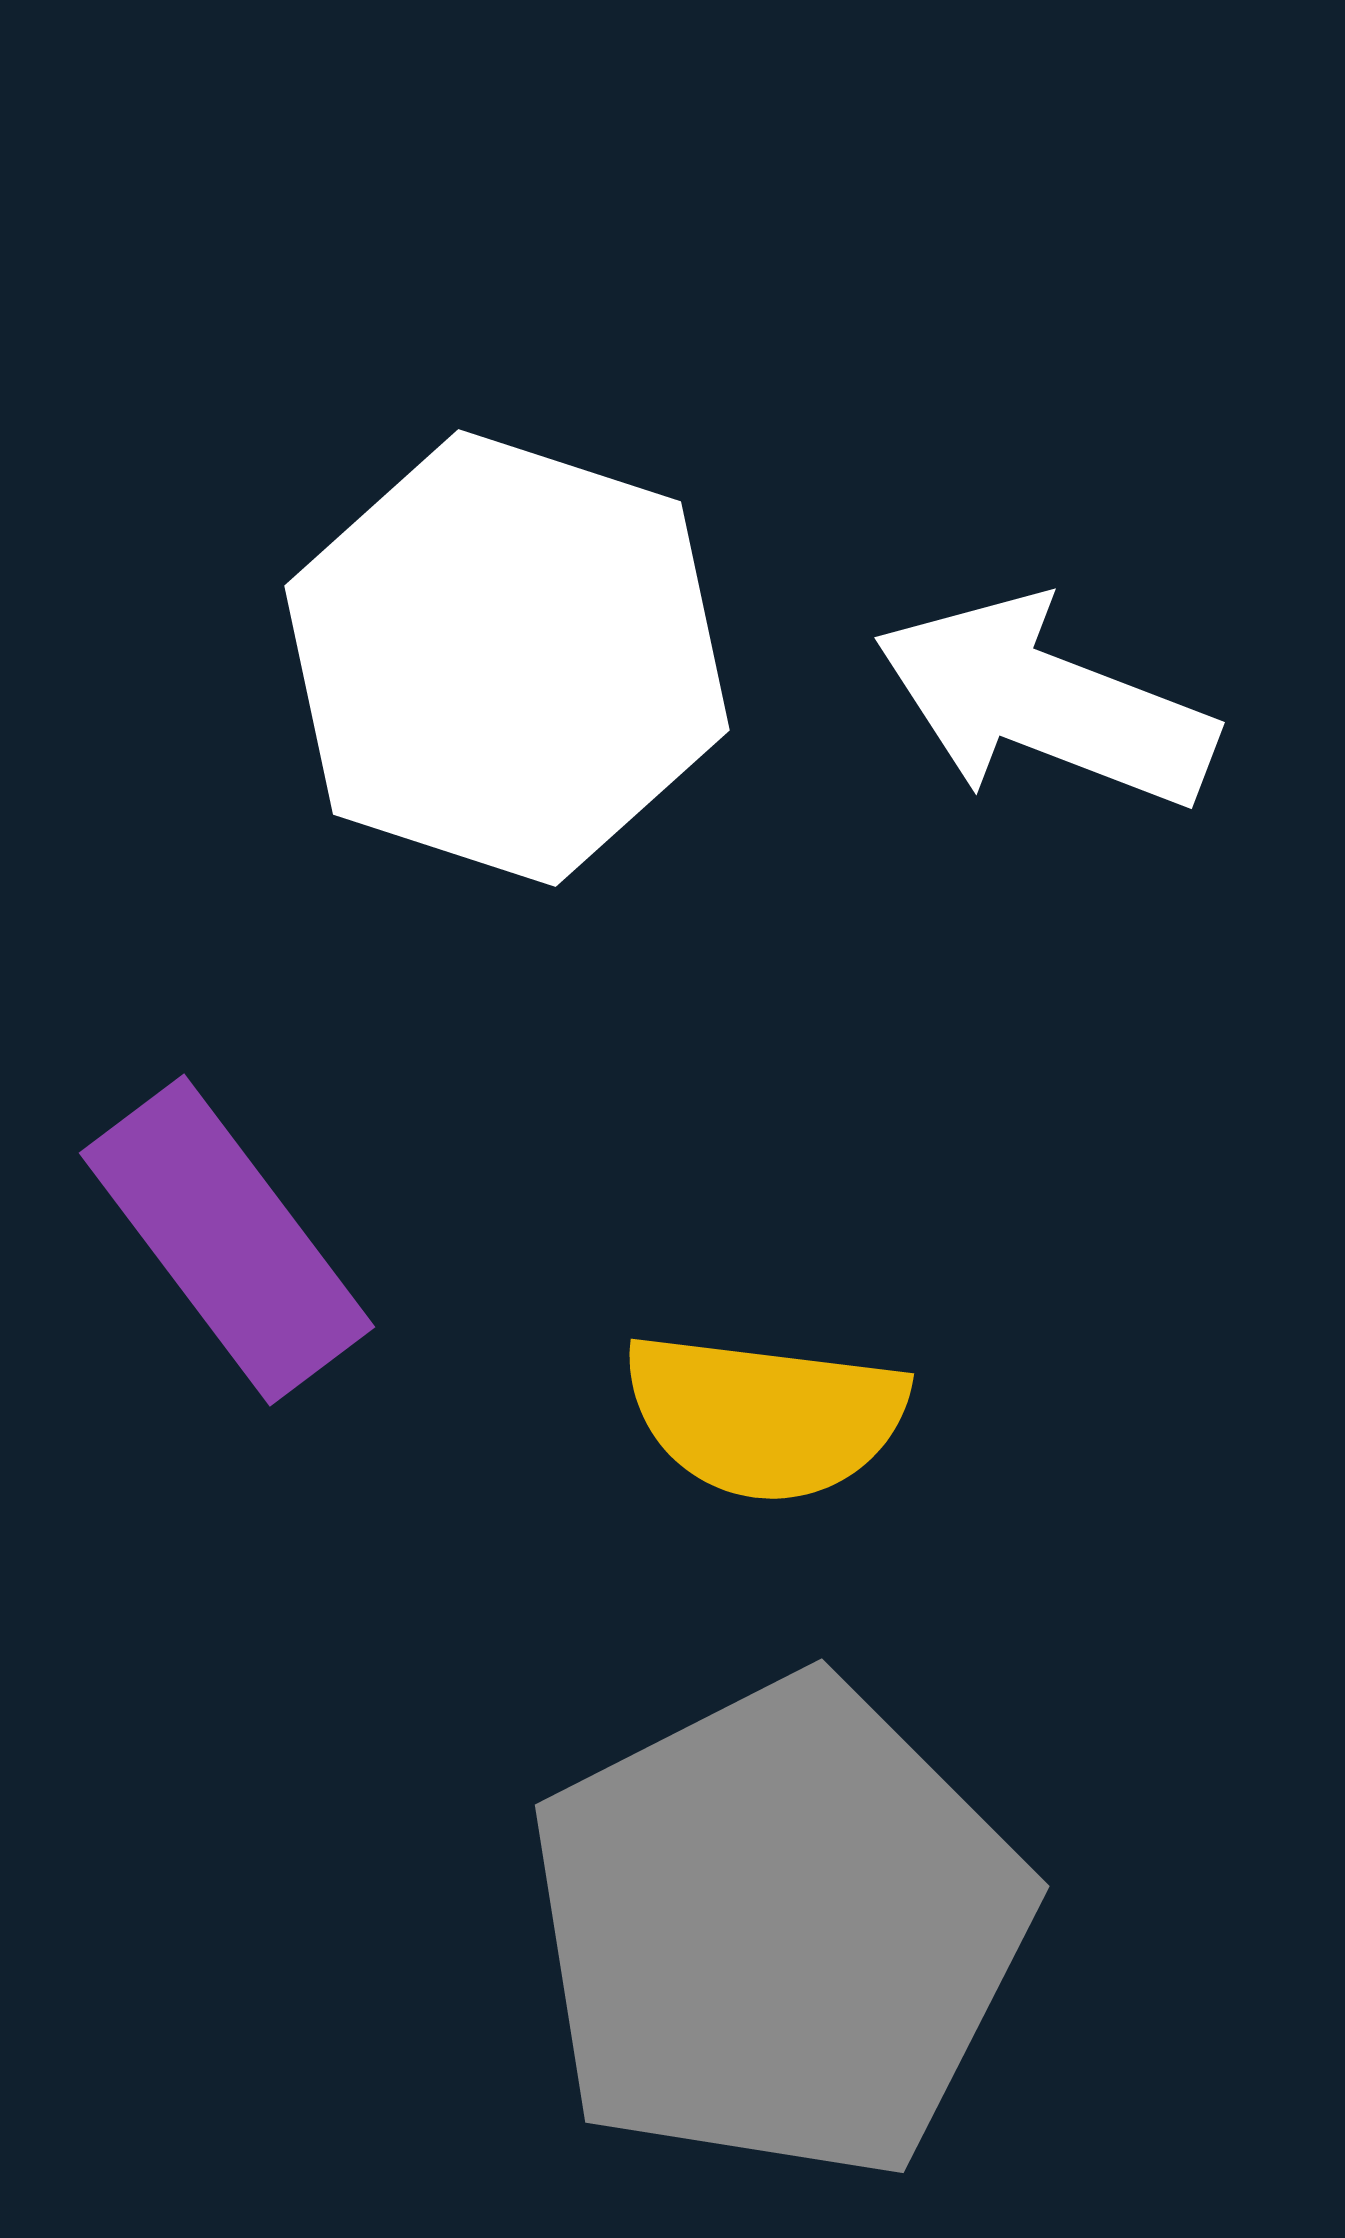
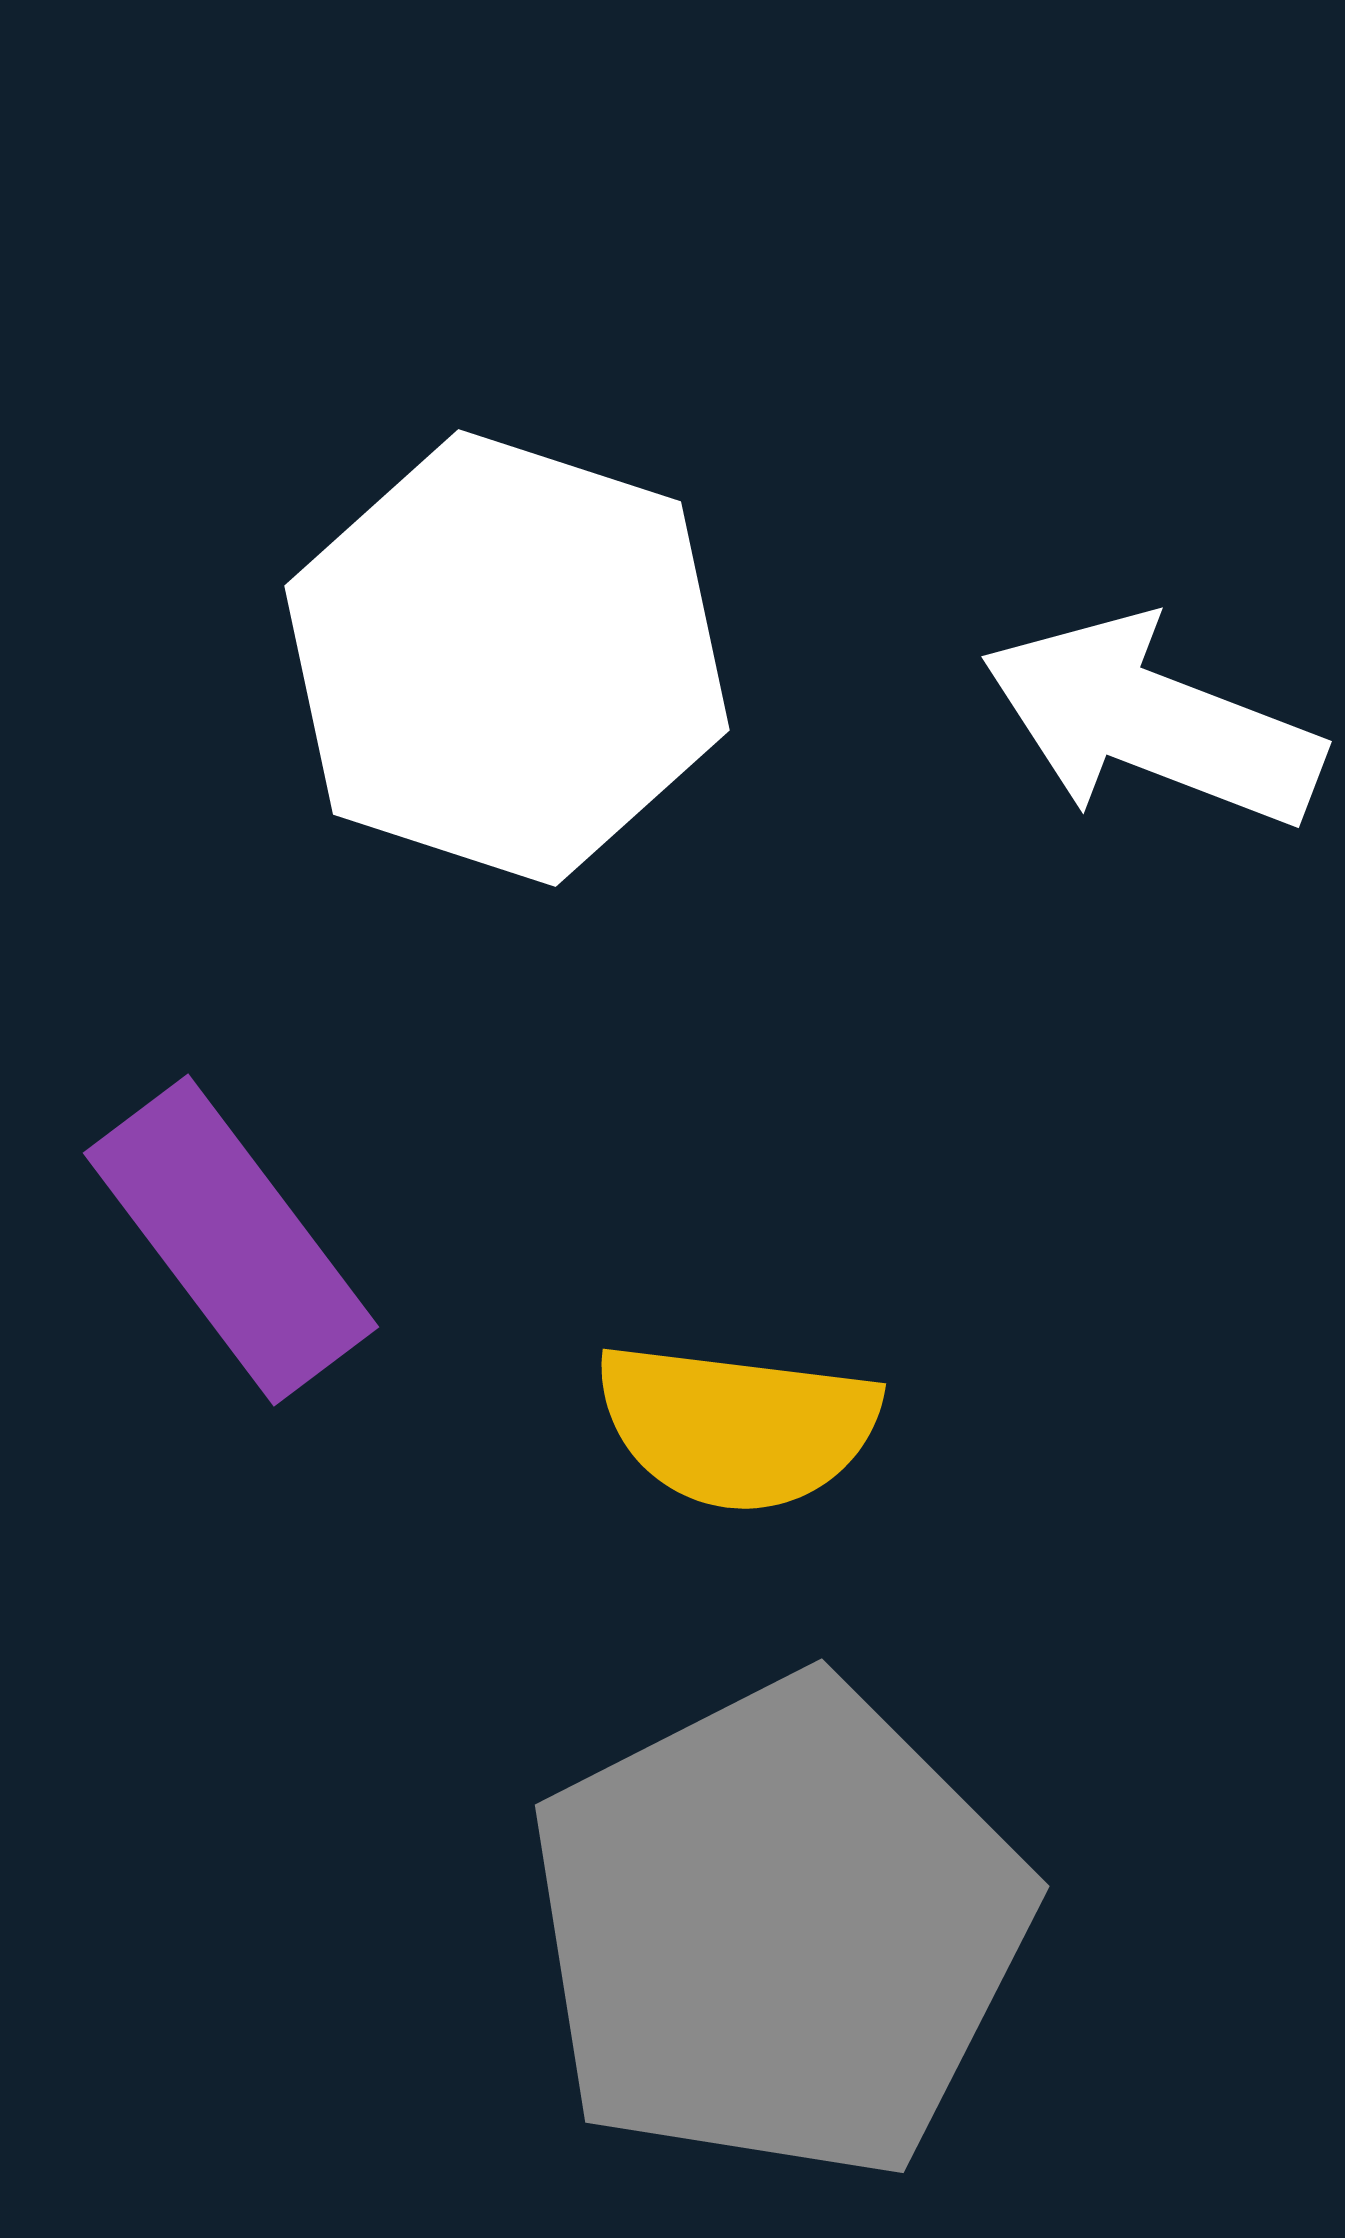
white arrow: moved 107 px right, 19 px down
purple rectangle: moved 4 px right
yellow semicircle: moved 28 px left, 10 px down
